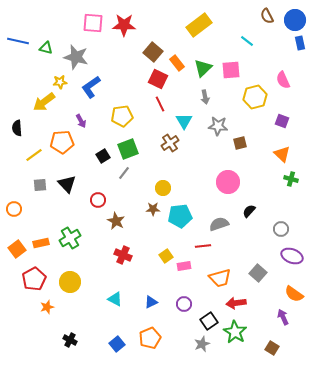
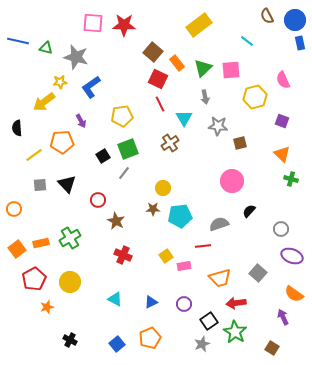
cyan triangle at (184, 121): moved 3 px up
pink circle at (228, 182): moved 4 px right, 1 px up
